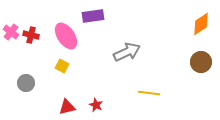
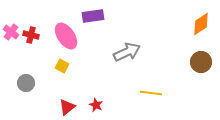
yellow line: moved 2 px right
red triangle: rotated 24 degrees counterclockwise
